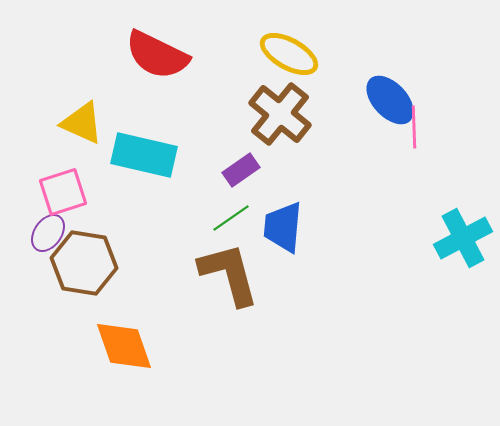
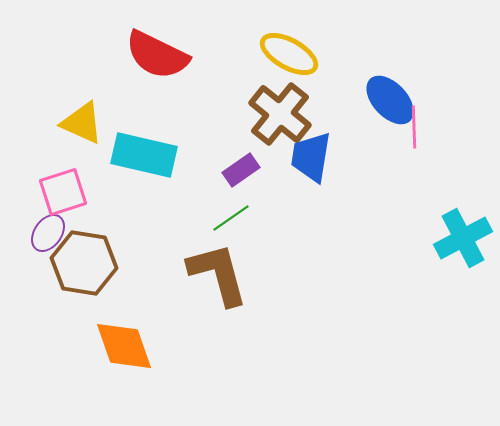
blue trapezoid: moved 28 px right, 70 px up; rotated 4 degrees clockwise
brown L-shape: moved 11 px left
